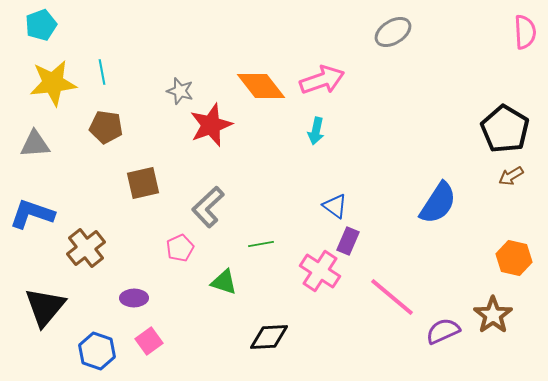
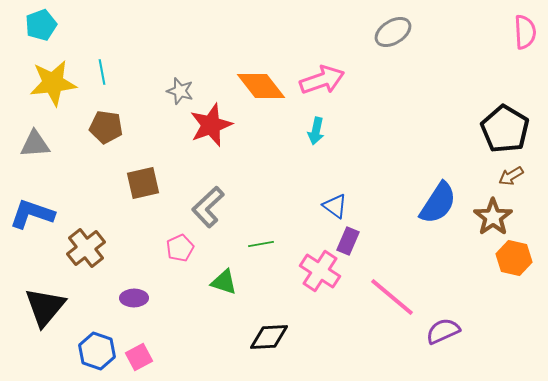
brown star: moved 98 px up
pink square: moved 10 px left, 16 px down; rotated 8 degrees clockwise
